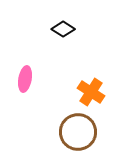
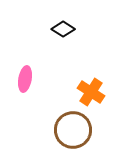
brown circle: moved 5 px left, 2 px up
